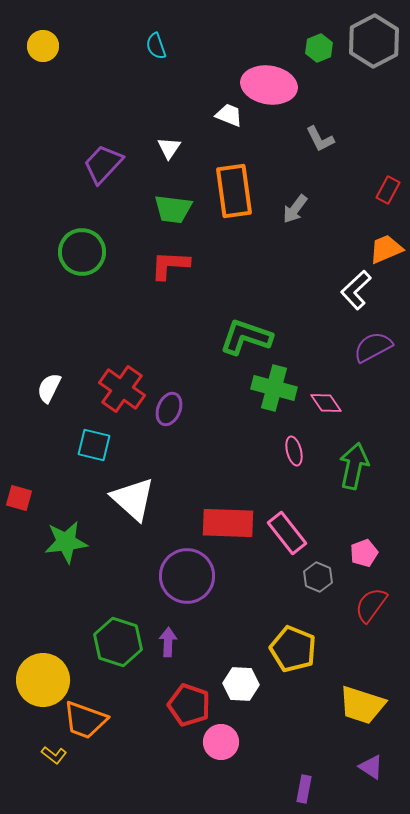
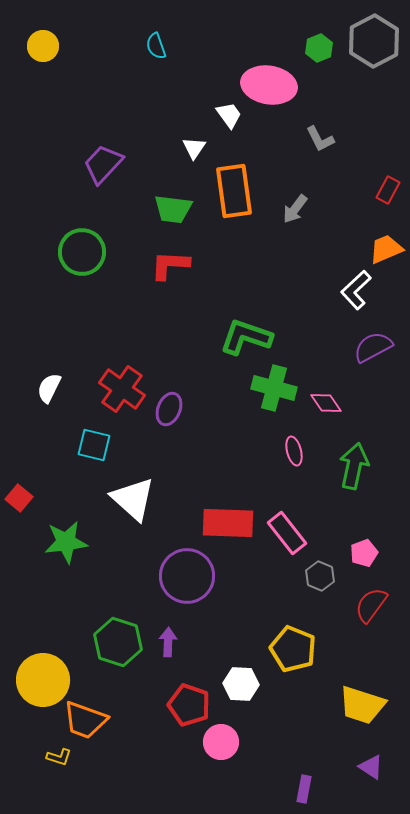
white trapezoid at (229, 115): rotated 32 degrees clockwise
white triangle at (169, 148): moved 25 px right
red square at (19, 498): rotated 24 degrees clockwise
gray hexagon at (318, 577): moved 2 px right, 1 px up
yellow L-shape at (54, 755): moved 5 px right, 2 px down; rotated 20 degrees counterclockwise
